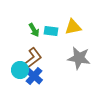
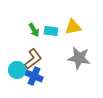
brown L-shape: moved 1 px down
cyan circle: moved 3 px left
blue cross: rotated 18 degrees counterclockwise
